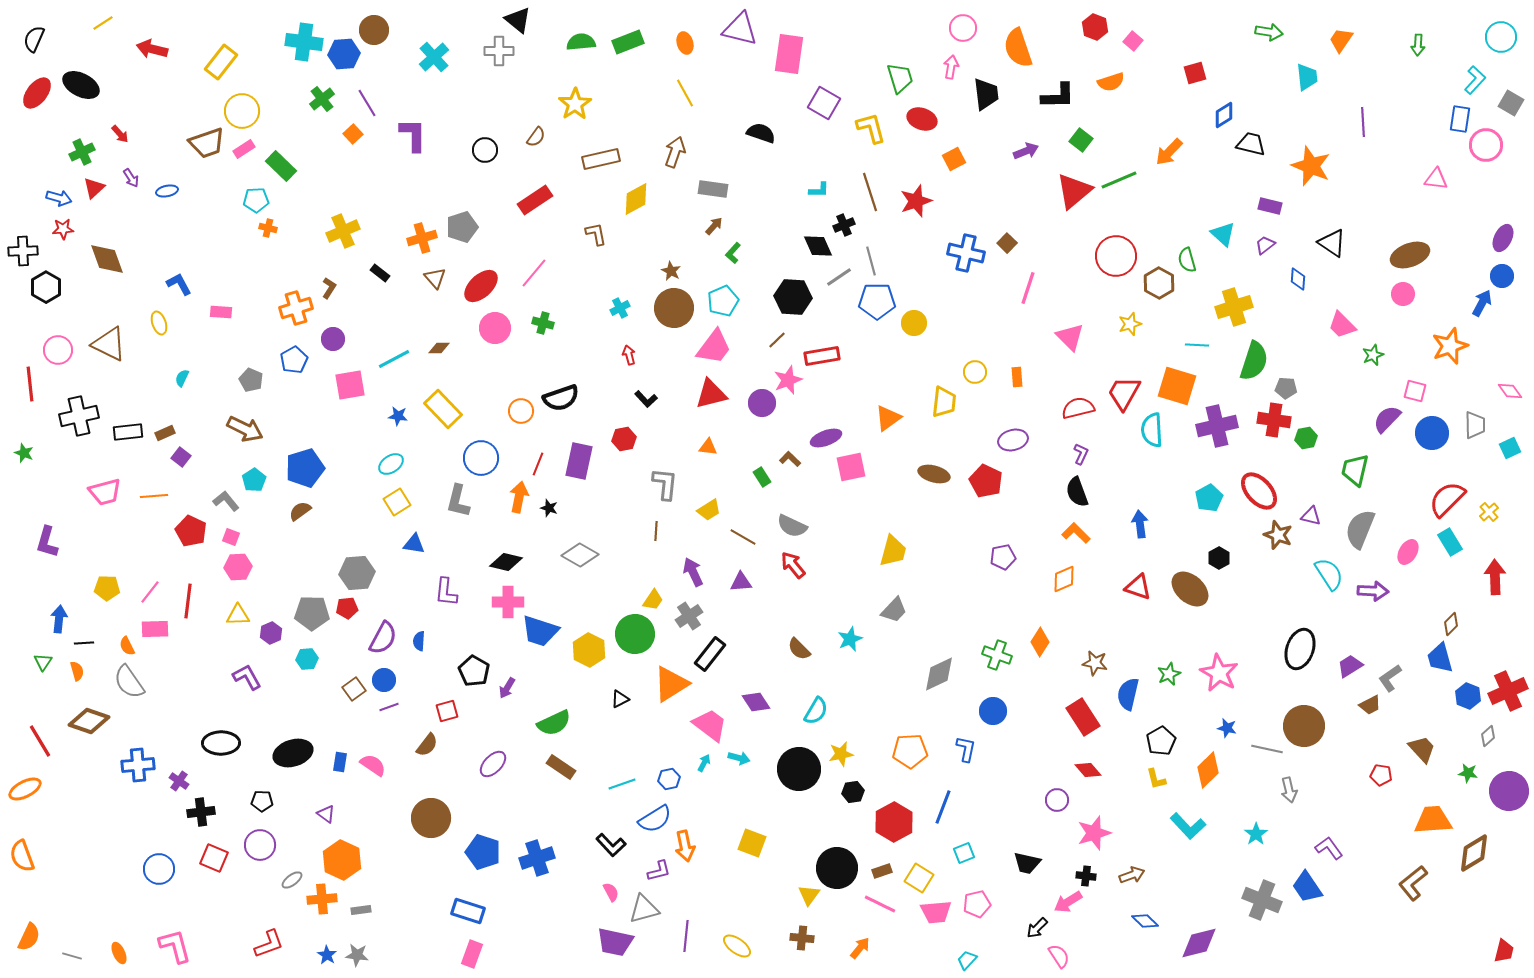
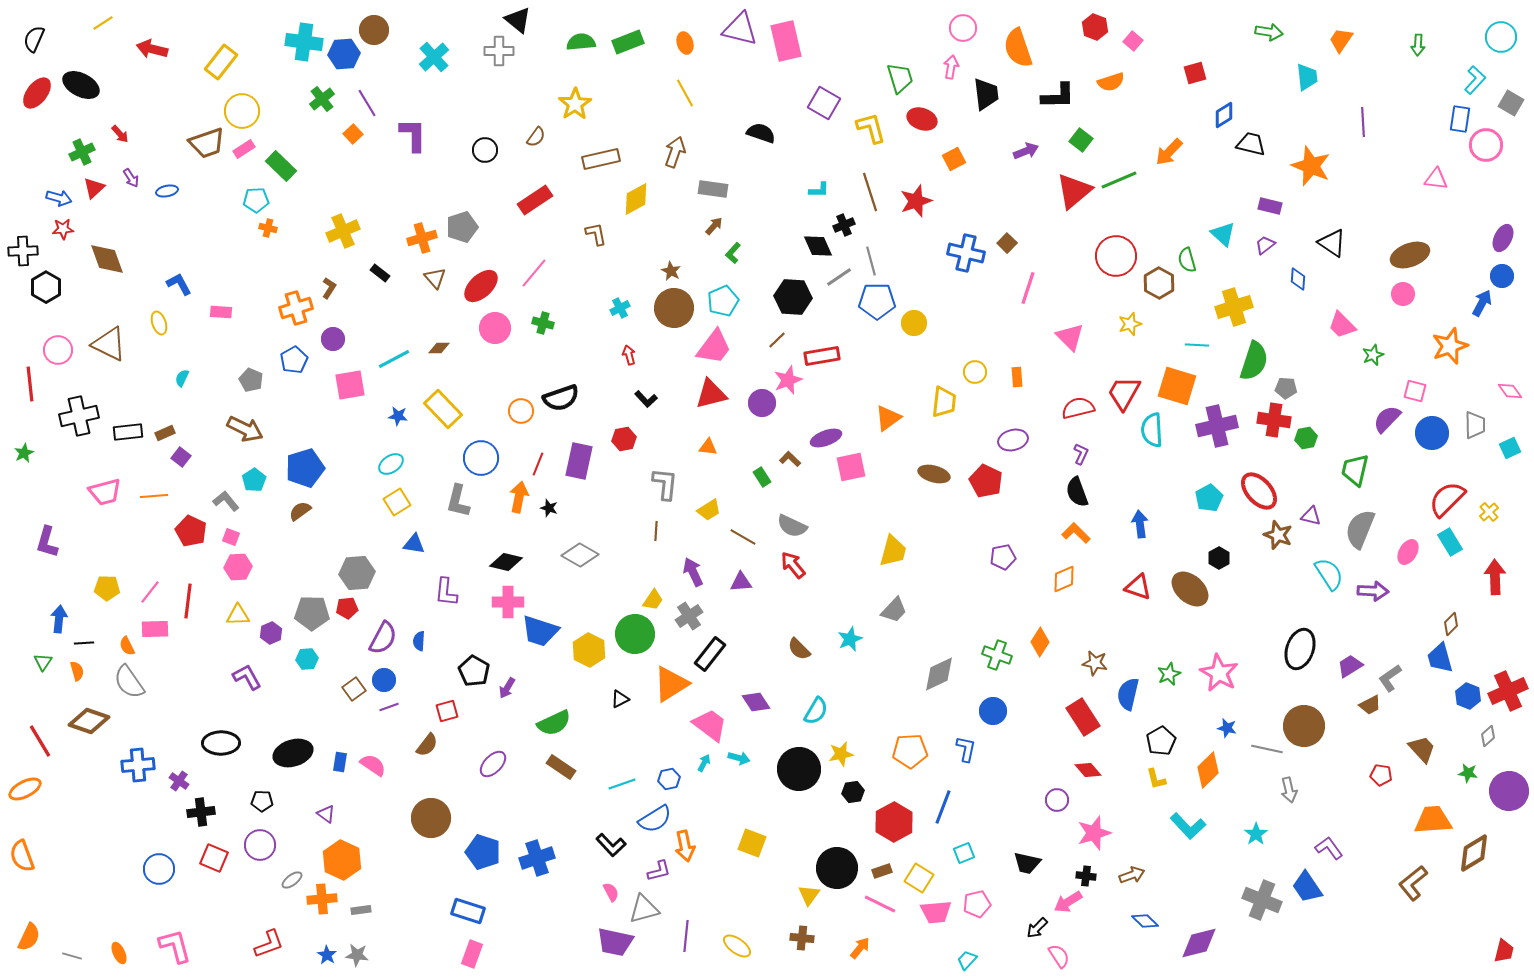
pink rectangle at (789, 54): moved 3 px left, 13 px up; rotated 21 degrees counterclockwise
green star at (24, 453): rotated 24 degrees clockwise
